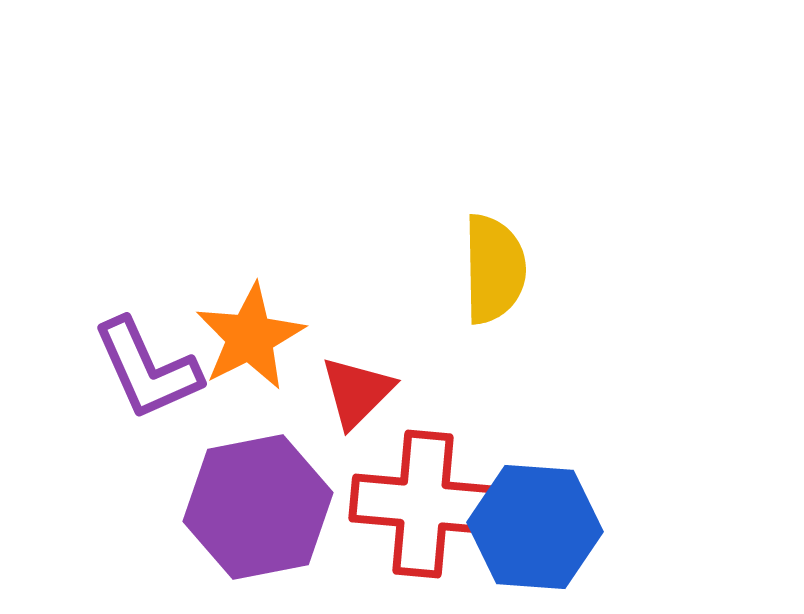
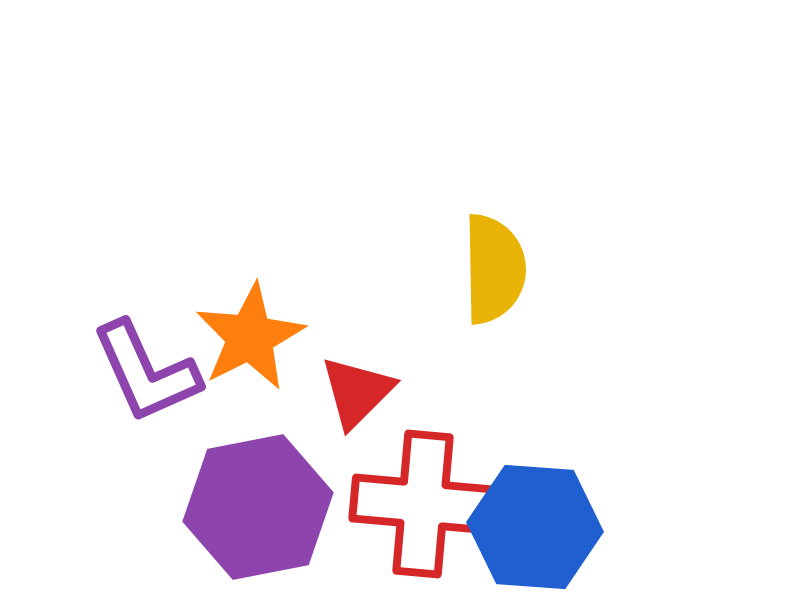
purple L-shape: moved 1 px left, 3 px down
